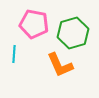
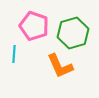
pink pentagon: moved 2 px down; rotated 8 degrees clockwise
orange L-shape: moved 1 px down
